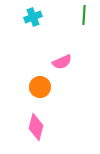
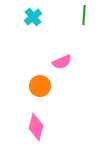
cyan cross: rotated 18 degrees counterclockwise
orange circle: moved 1 px up
